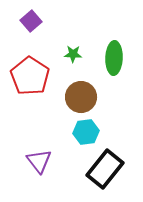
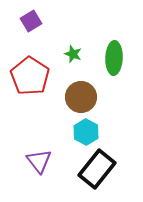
purple square: rotated 10 degrees clockwise
green star: rotated 18 degrees clockwise
cyan hexagon: rotated 25 degrees counterclockwise
black rectangle: moved 8 px left
